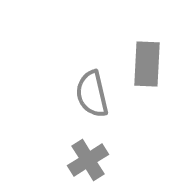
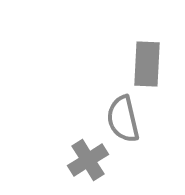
gray semicircle: moved 31 px right, 25 px down
